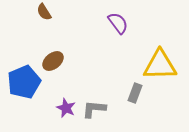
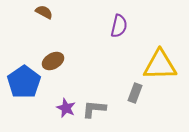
brown semicircle: rotated 150 degrees clockwise
purple semicircle: moved 1 px right, 3 px down; rotated 50 degrees clockwise
brown ellipse: rotated 10 degrees clockwise
blue pentagon: rotated 12 degrees counterclockwise
